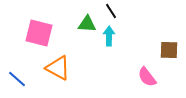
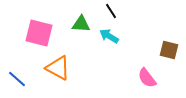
green triangle: moved 6 px left
cyan arrow: rotated 60 degrees counterclockwise
brown square: rotated 12 degrees clockwise
pink semicircle: moved 1 px down
